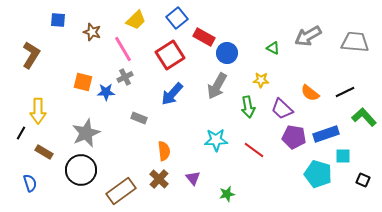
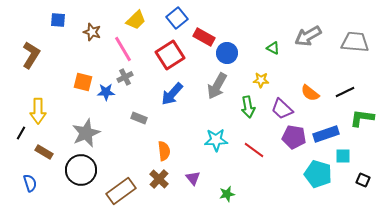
green L-shape at (364, 117): moved 2 px left, 1 px down; rotated 40 degrees counterclockwise
